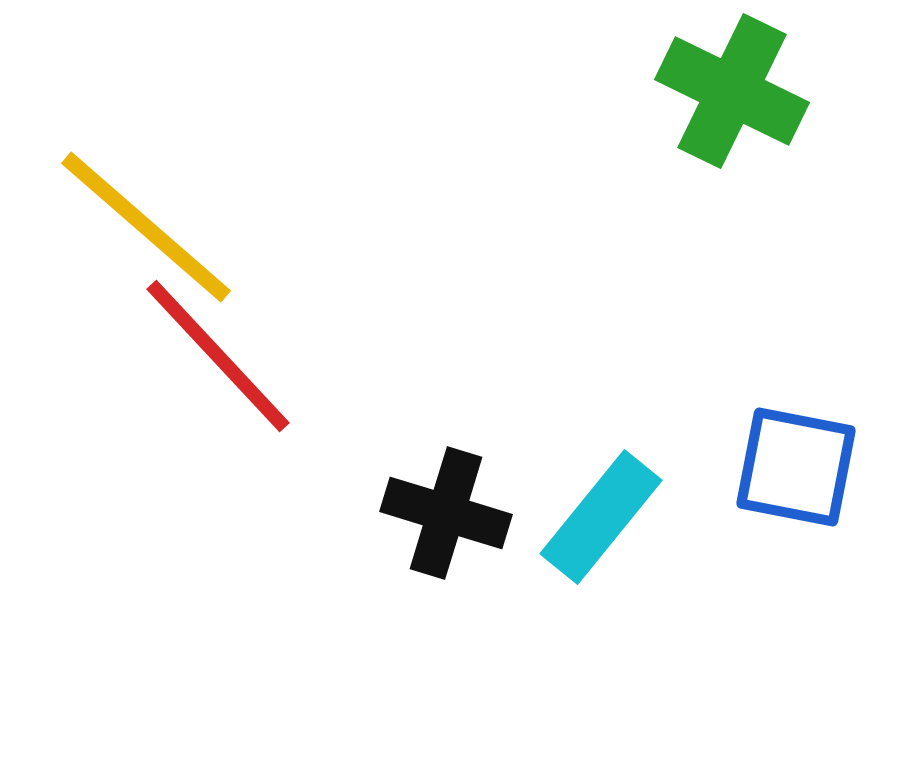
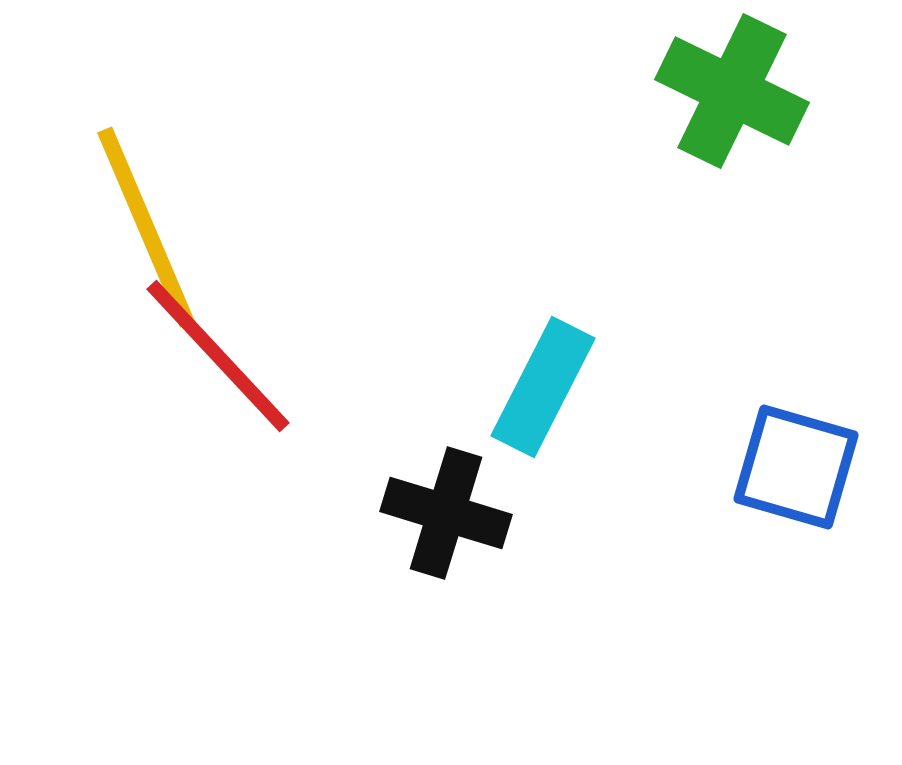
yellow line: rotated 26 degrees clockwise
blue square: rotated 5 degrees clockwise
cyan rectangle: moved 58 px left, 130 px up; rotated 12 degrees counterclockwise
